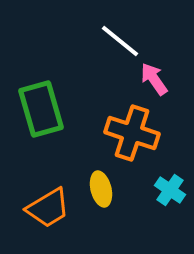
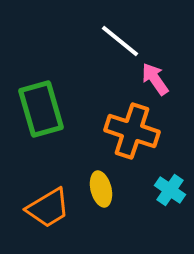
pink arrow: moved 1 px right
orange cross: moved 2 px up
